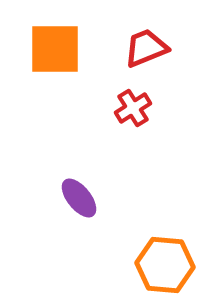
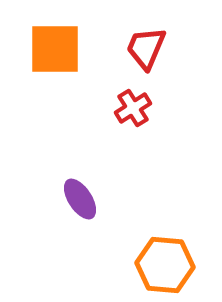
red trapezoid: rotated 45 degrees counterclockwise
purple ellipse: moved 1 px right, 1 px down; rotated 6 degrees clockwise
